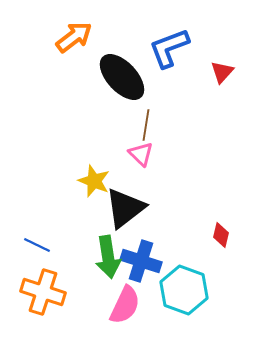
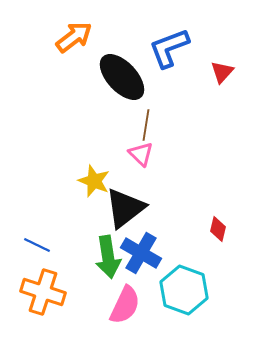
red diamond: moved 3 px left, 6 px up
blue cross: moved 8 px up; rotated 12 degrees clockwise
